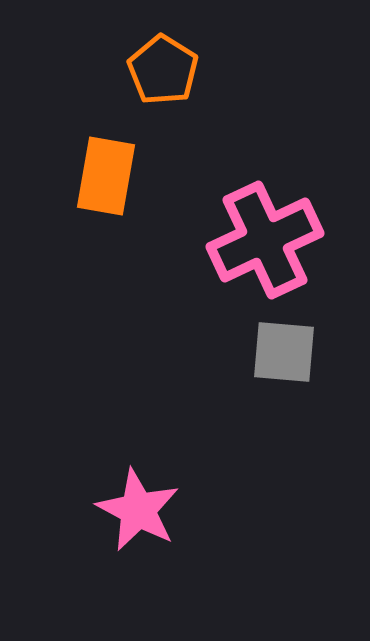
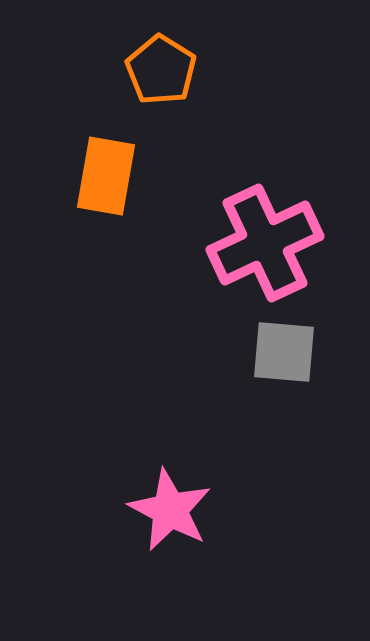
orange pentagon: moved 2 px left
pink cross: moved 3 px down
pink star: moved 32 px right
